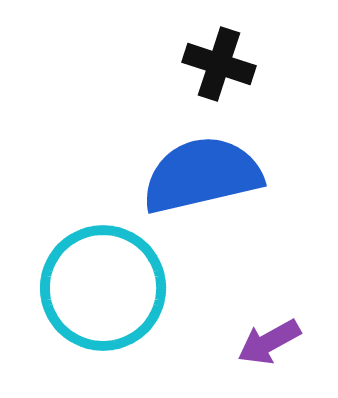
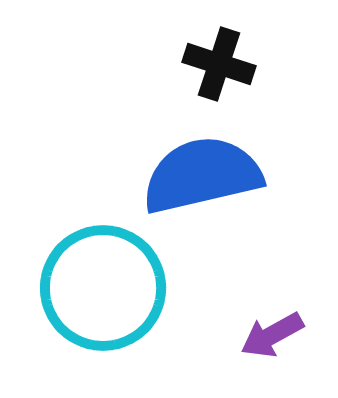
purple arrow: moved 3 px right, 7 px up
